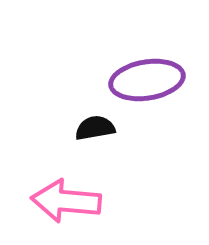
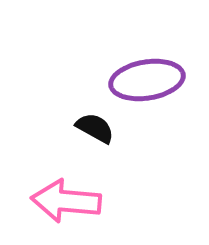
black semicircle: rotated 39 degrees clockwise
